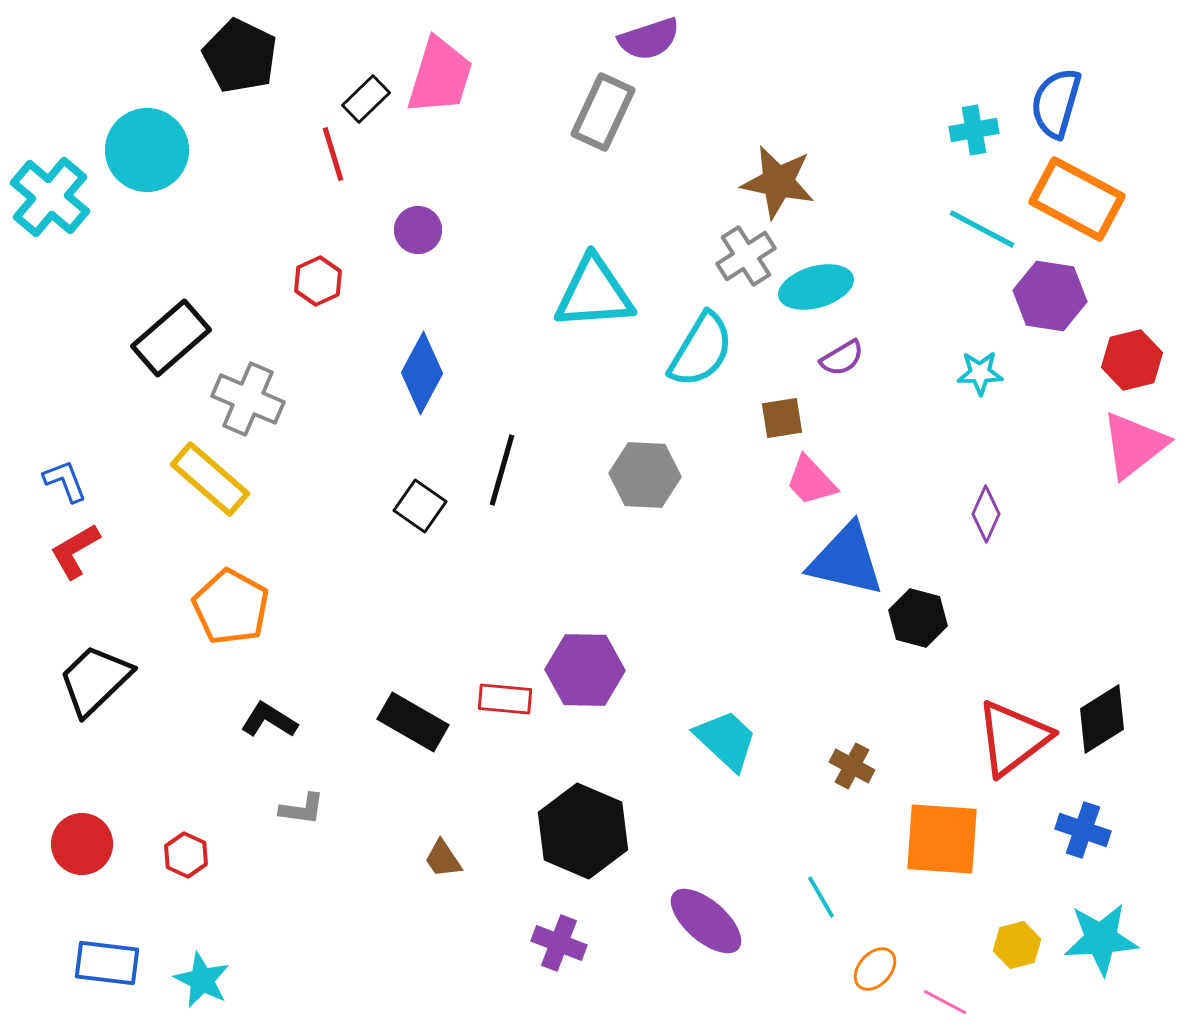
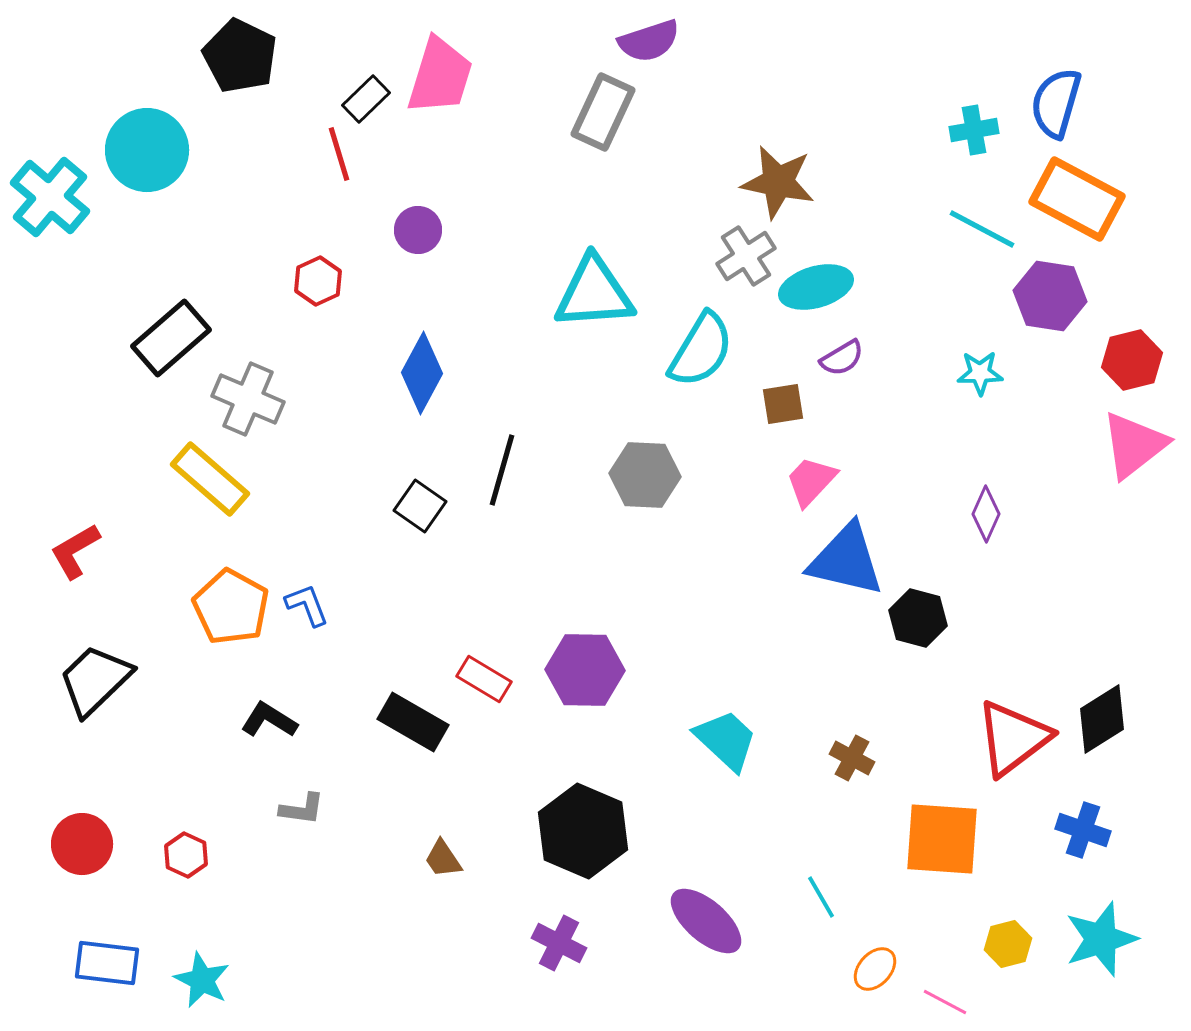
purple semicircle at (649, 39): moved 2 px down
red line at (333, 154): moved 6 px right
brown square at (782, 418): moved 1 px right, 14 px up
blue L-shape at (65, 481): moved 242 px right, 124 px down
pink trapezoid at (811, 481): rotated 86 degrees clockwise
red rectangle at (505, 699): moved 21 px left, 20 px up; rotated 26 degrees clockwise
brown cross at (852, 766): moved 8 px up
cyan star at (1101, 939): rotated 14 degrees counterclockwise
purple cross at (559, 943): rotated 6 degrees clockwise
yellow hexagon at (1017, 945): moved 9 px left, 1 px up
